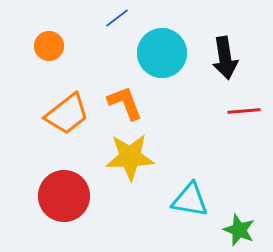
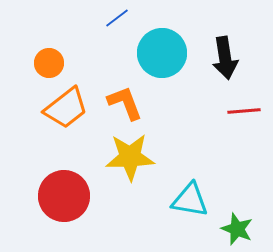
orange circle: moved 17 px down
orange trapezoid: moved 1 px left, 6 px up
green star: moved 2 px left, 1 px up
